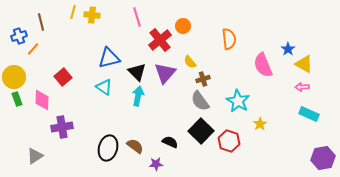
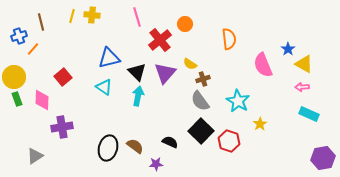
yellow line: moved 1 px left, 4 px down
orange circle: moved 2 px right, 2 px up
yellow semicircle: moved 2 px down; rotated 16 degrees counterclockwise
